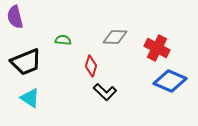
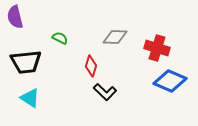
green semicircle: moved 3 px left, 2 px up; rotated 21 degrees clockwise
red cross: rotated 10 degrees counterclockwise
black trapezoid: rotated 16 degrees clockwise
